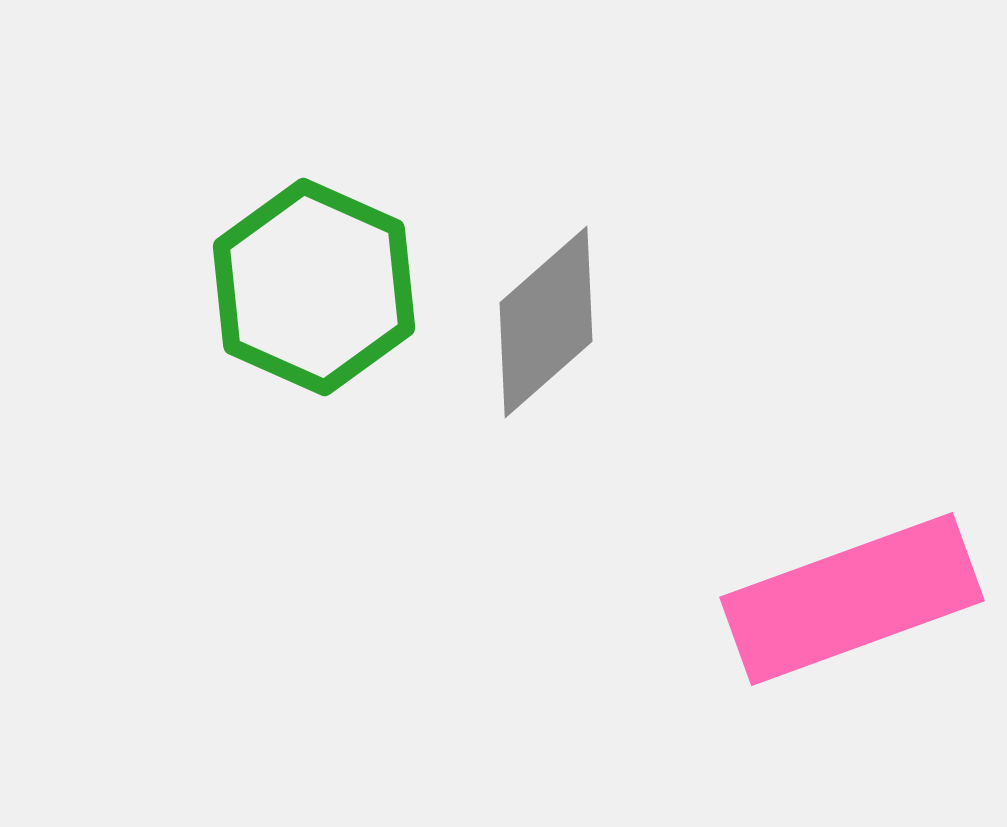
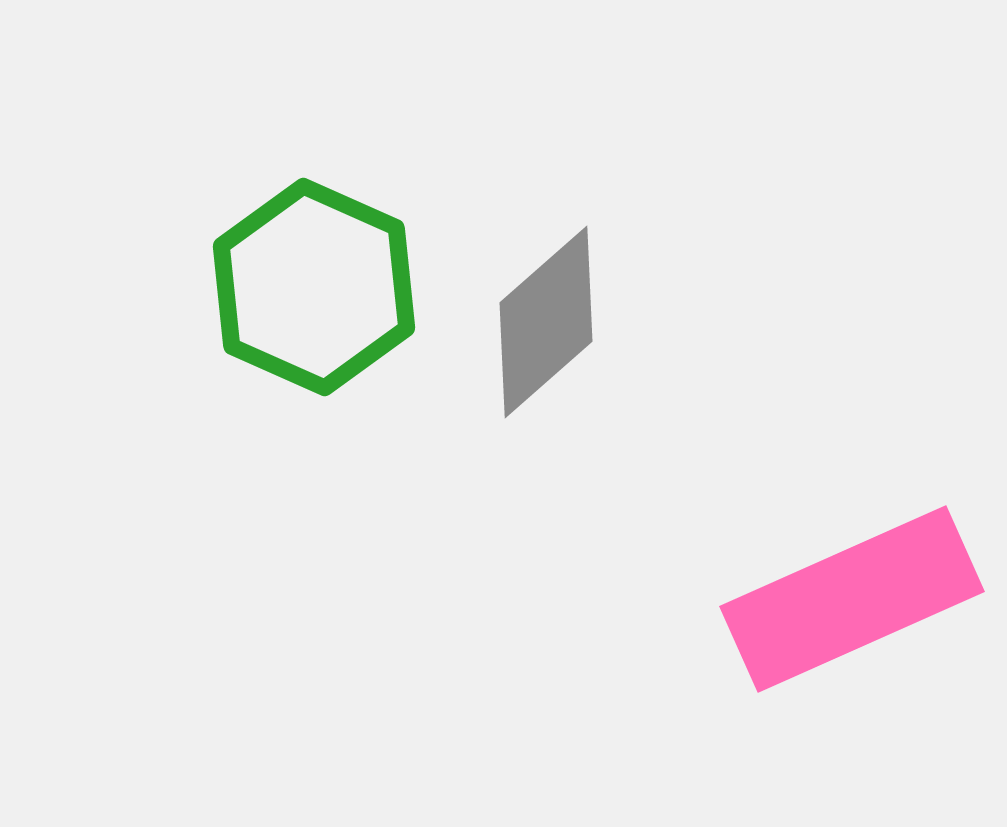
pink rectangle: rotated 4 degrees counterclockwise
